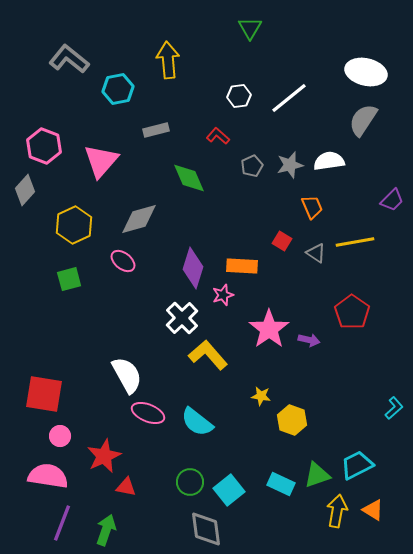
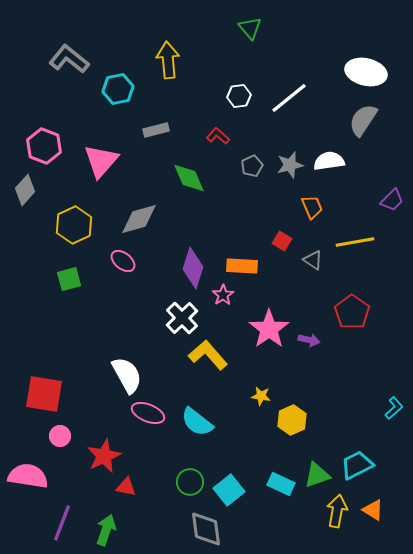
green triangle at (250, 28): rotated 10 degrees counterclockwise
gray triangle at (316, 253): moved 3 px left, 7 px down
pink star at (223, 295): rotated 15 degrees counterclockwise
yellow hexagon at (292, 420): rotated 16 degrees clockwise
pink semicircle at (48, 476): moved 20 px left
